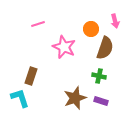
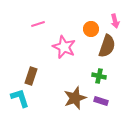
brown semicircle: moved 2 px right, 2 px up
